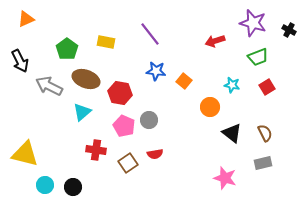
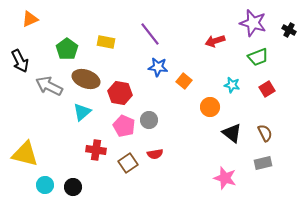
orange triangle: moved 4 px right
blue star: moved 2 px right, 4 px up
red square: moved 2 px down
